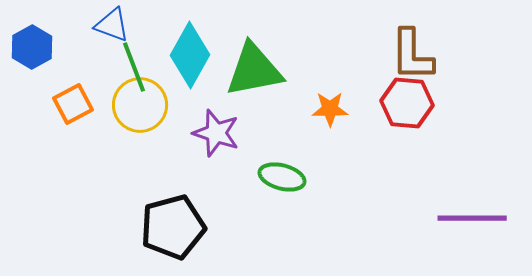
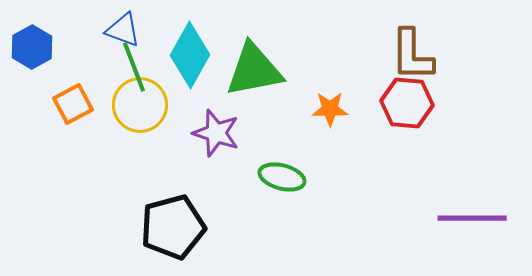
blue triangle: moved 11 px right, 5 px down
